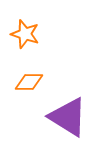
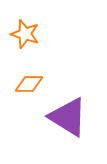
orange diamond: moved 2 px down
